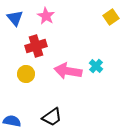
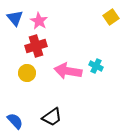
pink star: moved 7 px left, 5 px down
cyan cross: rotated 16 degrees counterclockwise
yellow circle: moved 1 px right, 1 px up
blue semicircle: moved 3 px right; rotated 36 degrees clockwise
